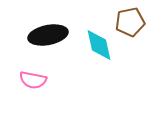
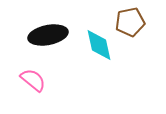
pink semicircle: rotated 152 degrees counterclockwise
